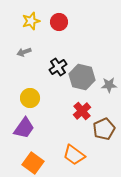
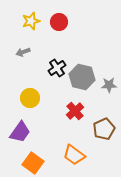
gray arrow: moved 1 px left
black cross: moved 1 px left, 1 px down
red cross: moved 7 px left
purple trapezoid: moved 4 px left, 4 px down
